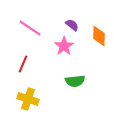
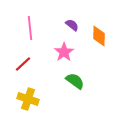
pink line: rotated 50 degrees clockwise
pink star: moved 6 px down
red line: rotated 24 degrees clockwise
green semicircle: rotated 138 degrees counterclockwise
